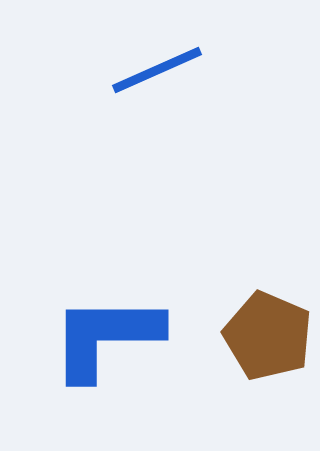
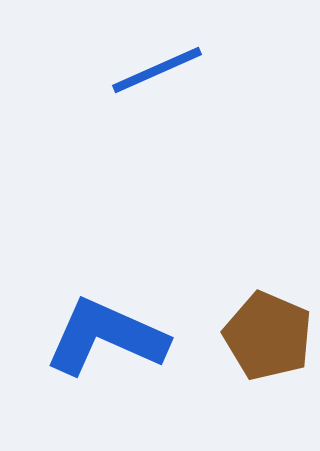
blue L-shape: rotated 24 degrees clockwise
